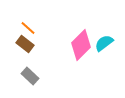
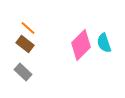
cyan semicircle: rotated 72 degrees counterclockwise
gray rectangle: moved 7 px left, 4 px up
